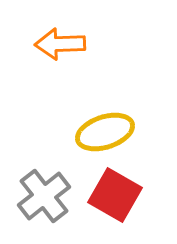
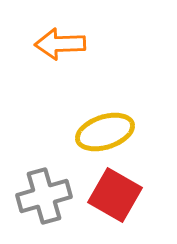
gray cross: rotated 22 degrees clockwise
